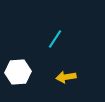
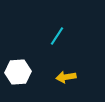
cyan line: moved 2 px right, 3 px up
